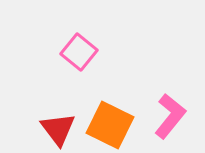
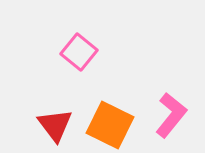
pink L-shape: moved 1 px right, 1 px up
red triangle: moved 3 px left, 4 px up
